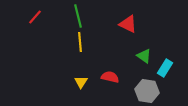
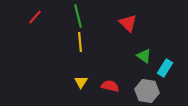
red triangle: moved 1 px up; rotated 18 degrees clockwise
red semicircle: moved 9 px down
